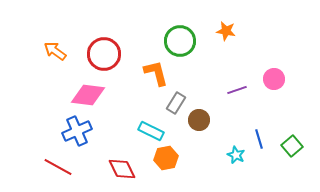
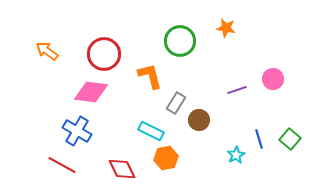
orange star: moved 3 px up
orange arrow: moved 8 px left
orange L-shape: moved 6 px left, 3 px down
pink circle: moved 1 px left
pink diamond: moved 3 px right, 3 px up
blue cross: rotated 36 degrees counterclockwise
green square: moved 2 px left, 7 px up; rotated 10 degrees counterclockwise
cyan star: rotated 18 degrees clockwise
red line: moved 4 px right, 2 px up
